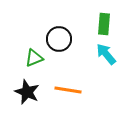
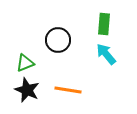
black circle: moved 1 px left, 1 px down
green triangle: moved 9 px left, 5 px down
black star: moved 2 px up
